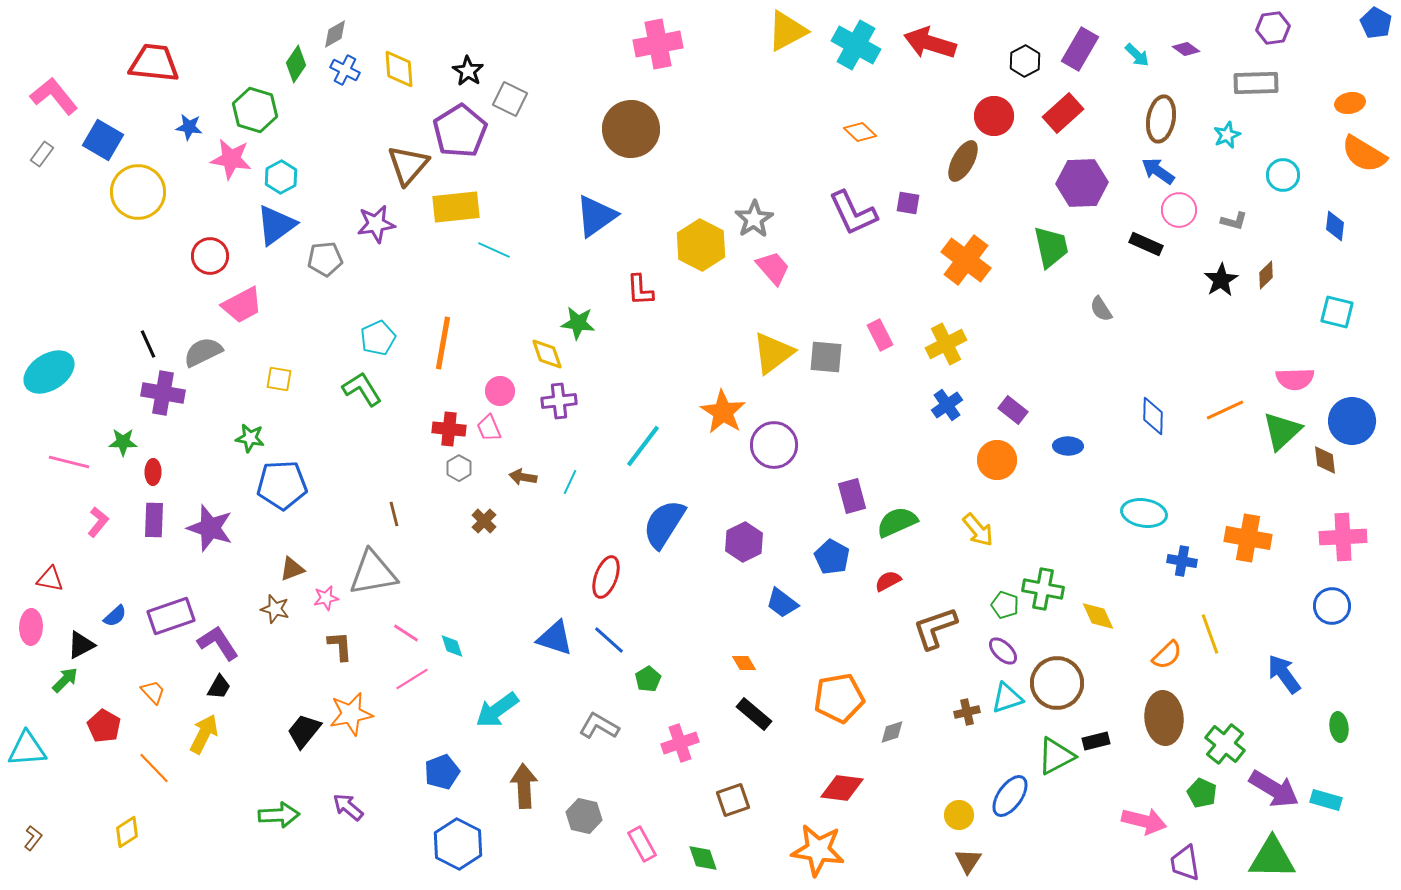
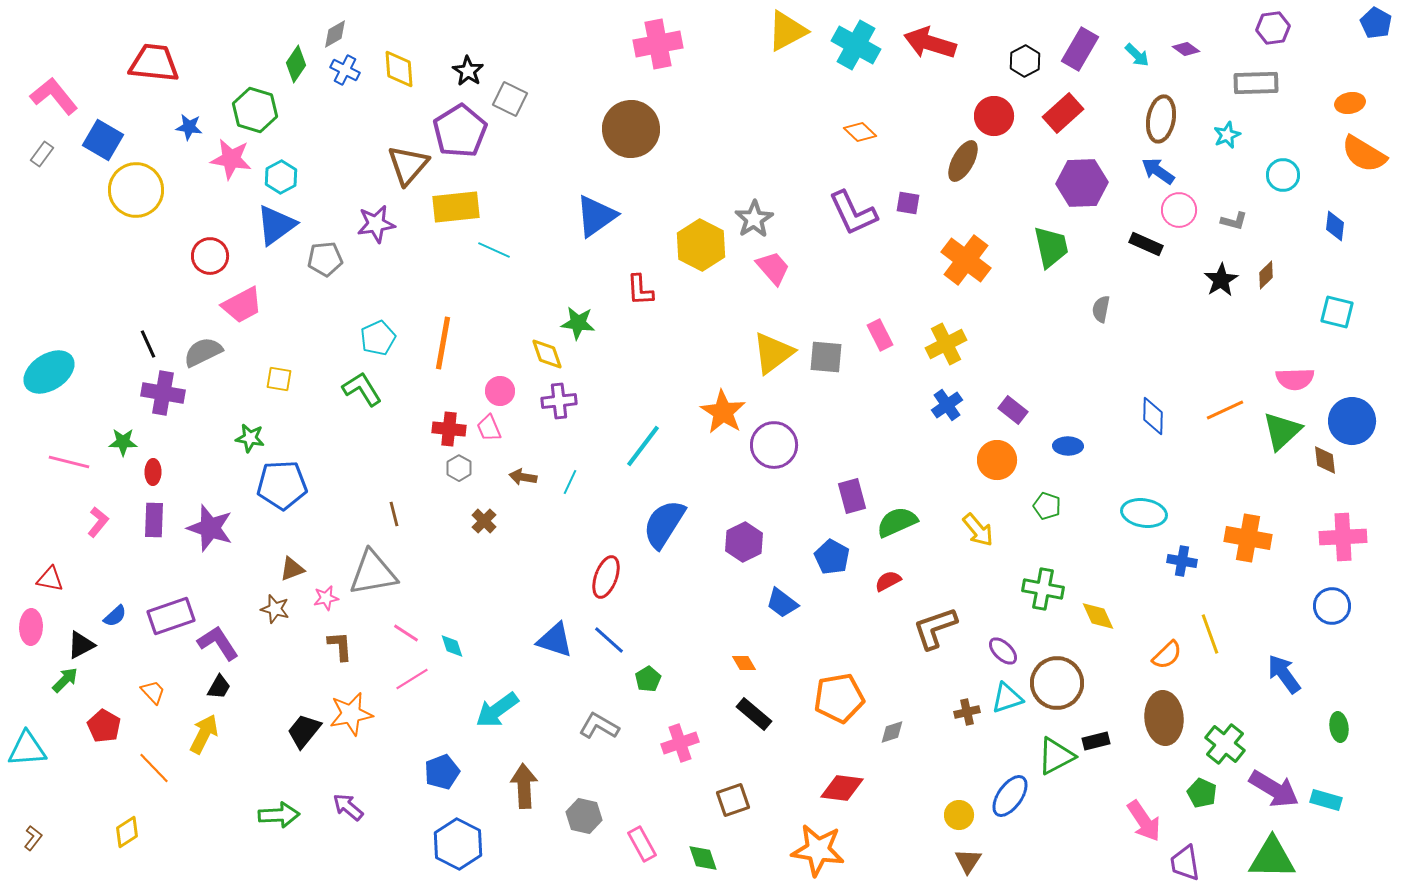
yellow circle at (138, 192): moved 2 px left, 2 px up
gray semicircle at (1101, 309): rotated 44 degrees clockwise
green pentagon at (1005, 605): moved 42 px right, 99 px up
blue triangle at (555, 638): moved 2 px down
pink arrow at (1144, 821): rotated 42 degrees clockwise
